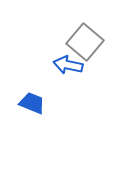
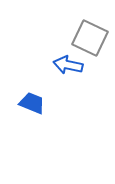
gray square: moved 5 px right, 4 px up; rotated 15 degrees counterclockwise
